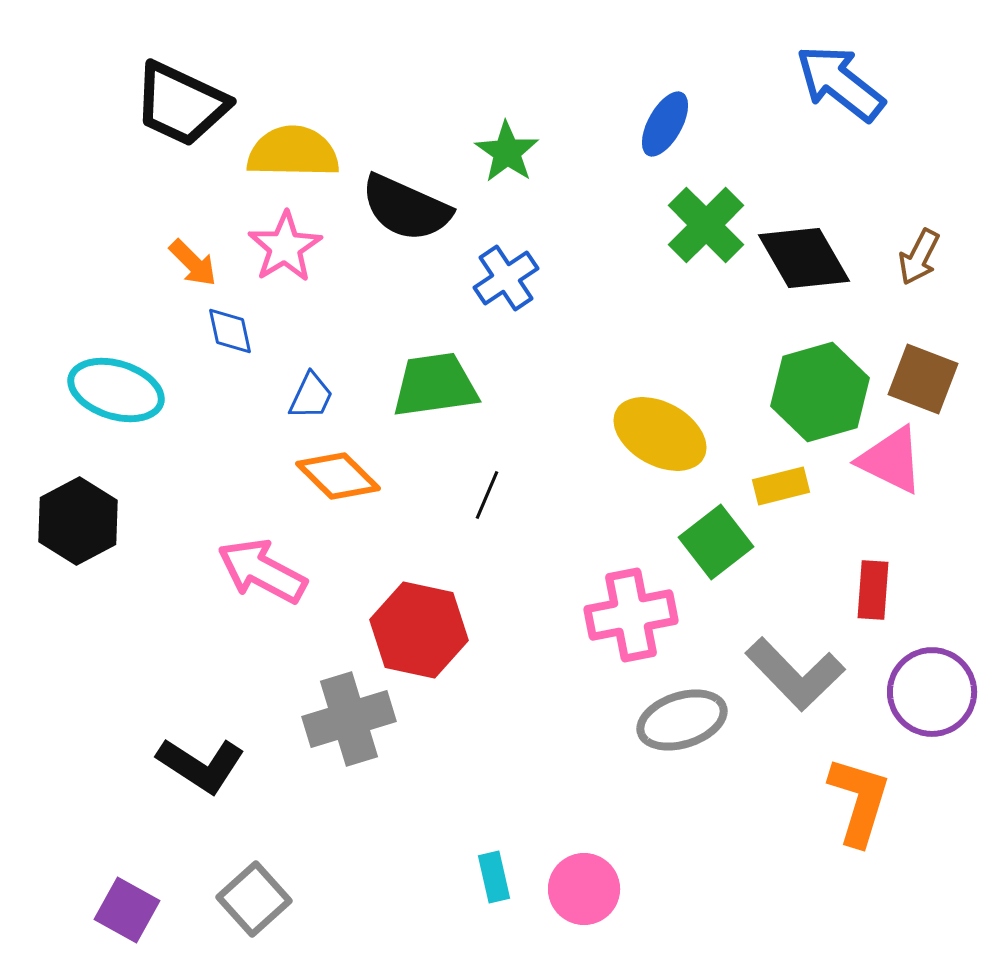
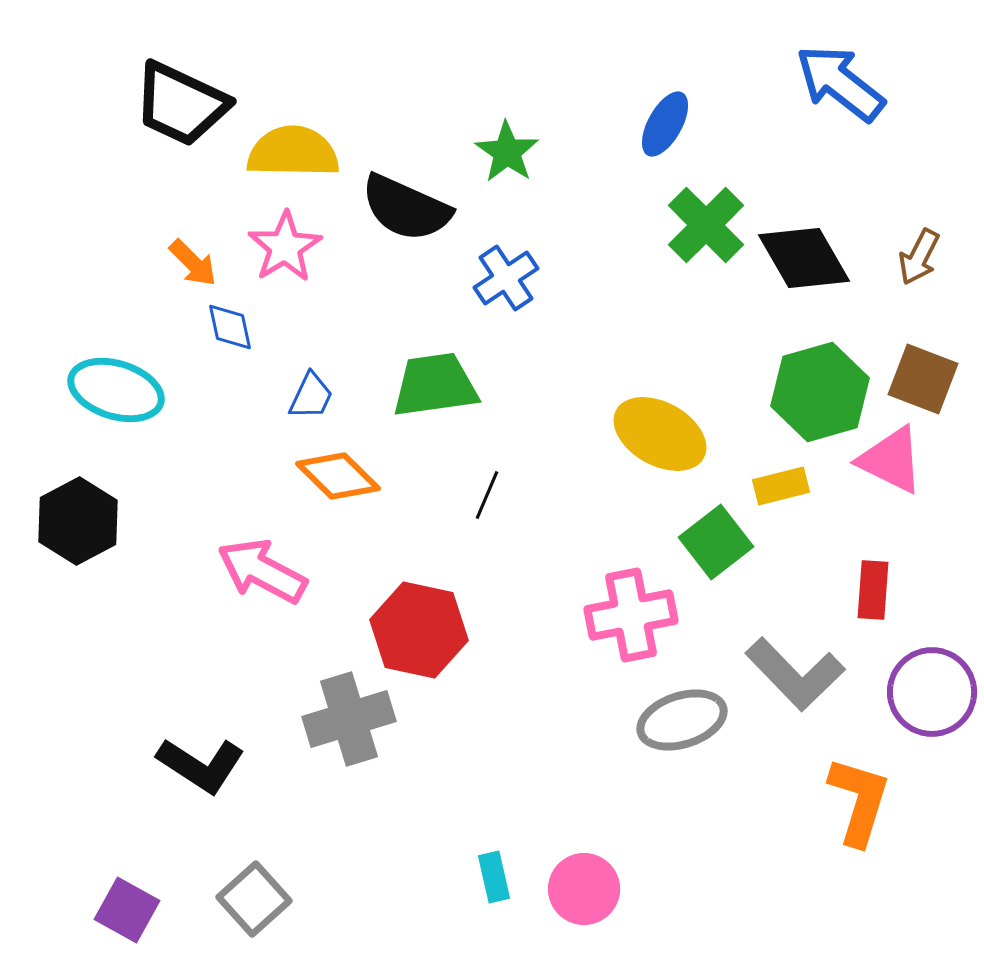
blue diamond: moved 4 px up
